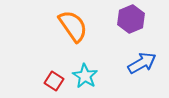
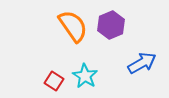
purple hexagon: moved 20 px left, 6 px down
